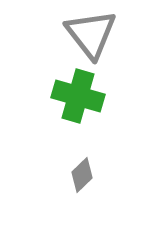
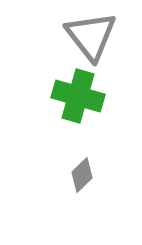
gray triangle: moved 2 px down
